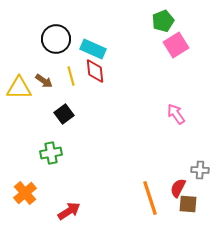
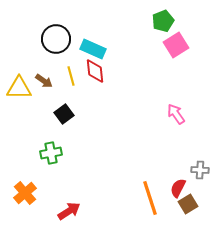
brown square: rotated 36 degrees counterclockwise
